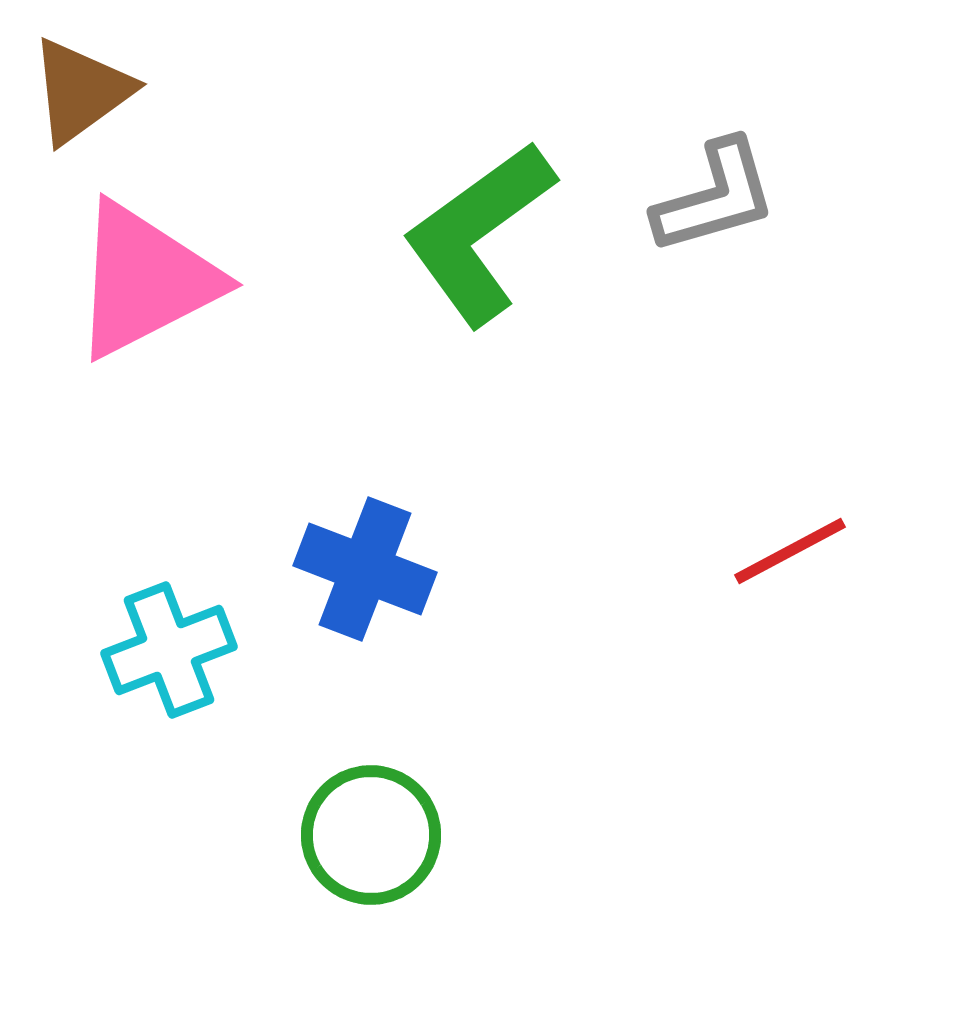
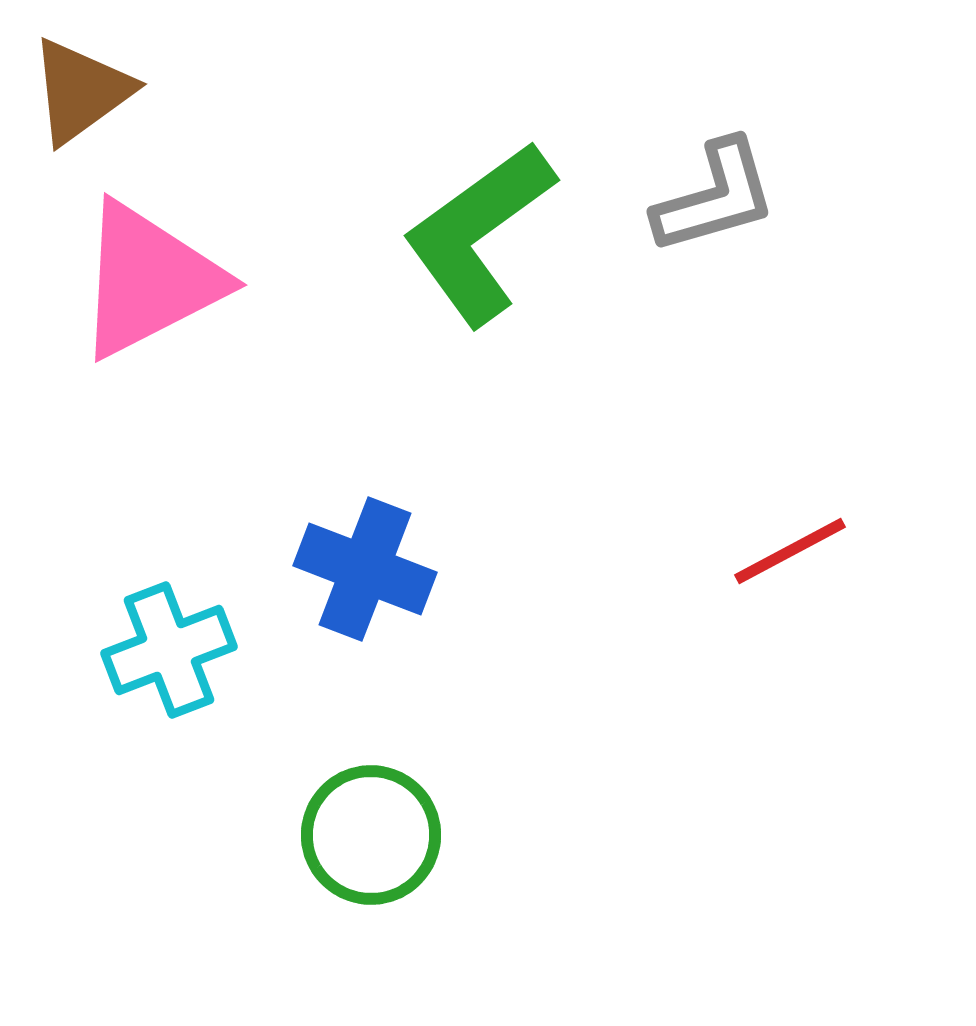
pink triangle: moved 4 px right
